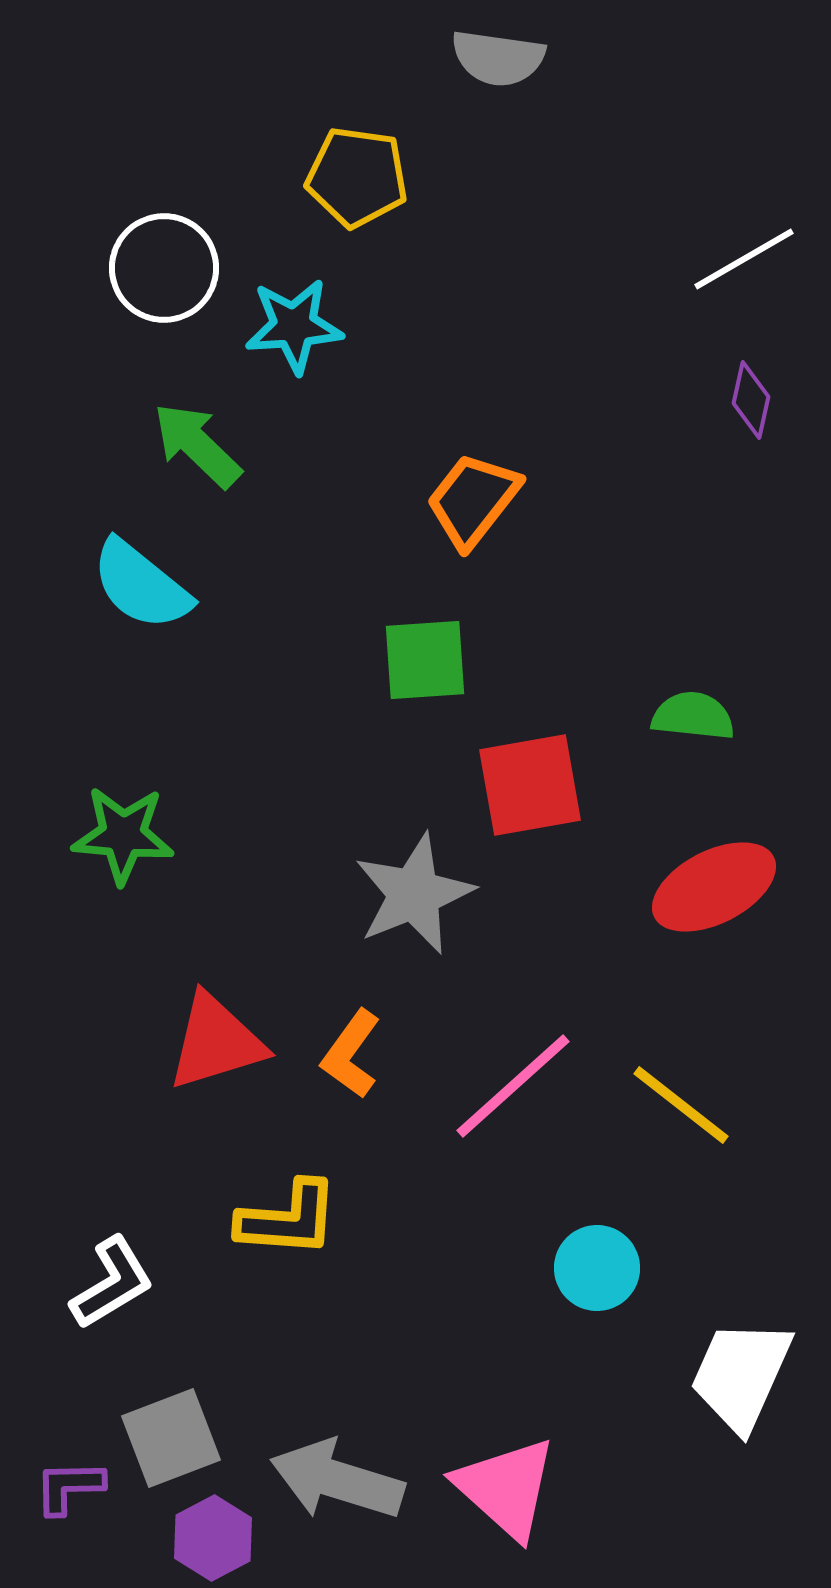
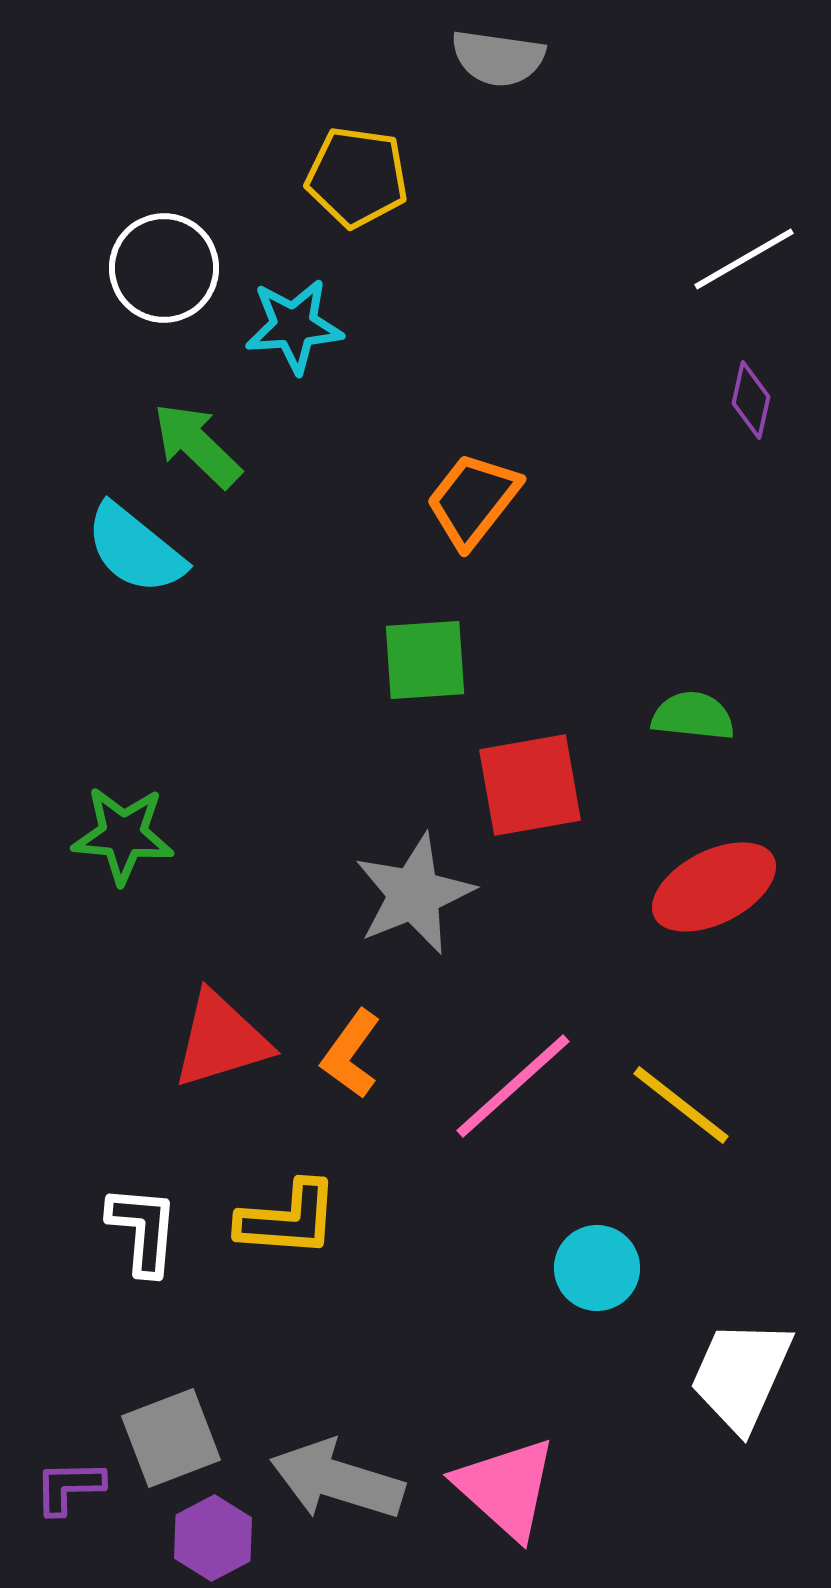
cyan semicircle: moved 6 px left, 36 px up
red triangle: moved 5 px right, 2 px up
white L-shape: moved 31 px right, 53 px up; rotated 54 degrees counterclockwise
